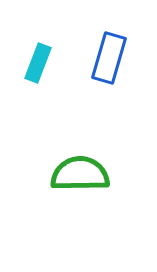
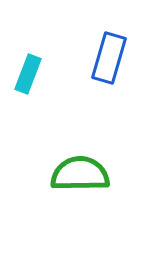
cyan rectangle: moved 10 px left, 11 px down
